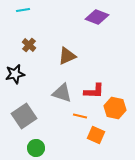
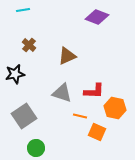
orange square: moved 1 px right, 3 px up
